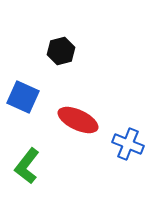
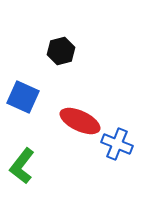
red ellipse: moved 2 px right, 1 px down
blue cross: moved 11 px left
green L-shape: moved 5 px left
